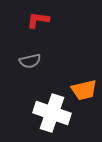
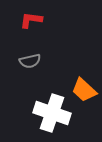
red L-shape: moved 7 px left
orange trapezoid: rotated 56 degrees clockwise
